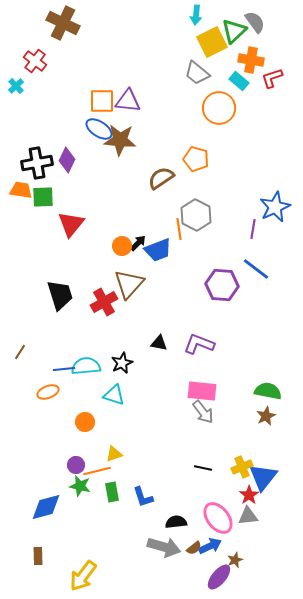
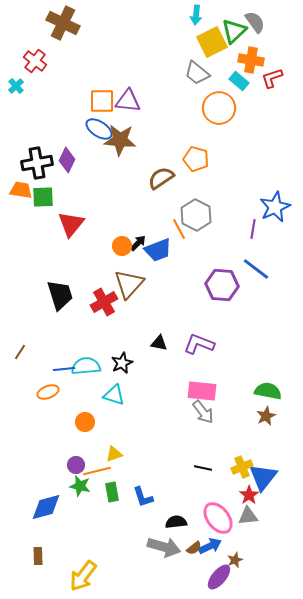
orange line at (179, 229): rotated 20 degrees counterclockwise
